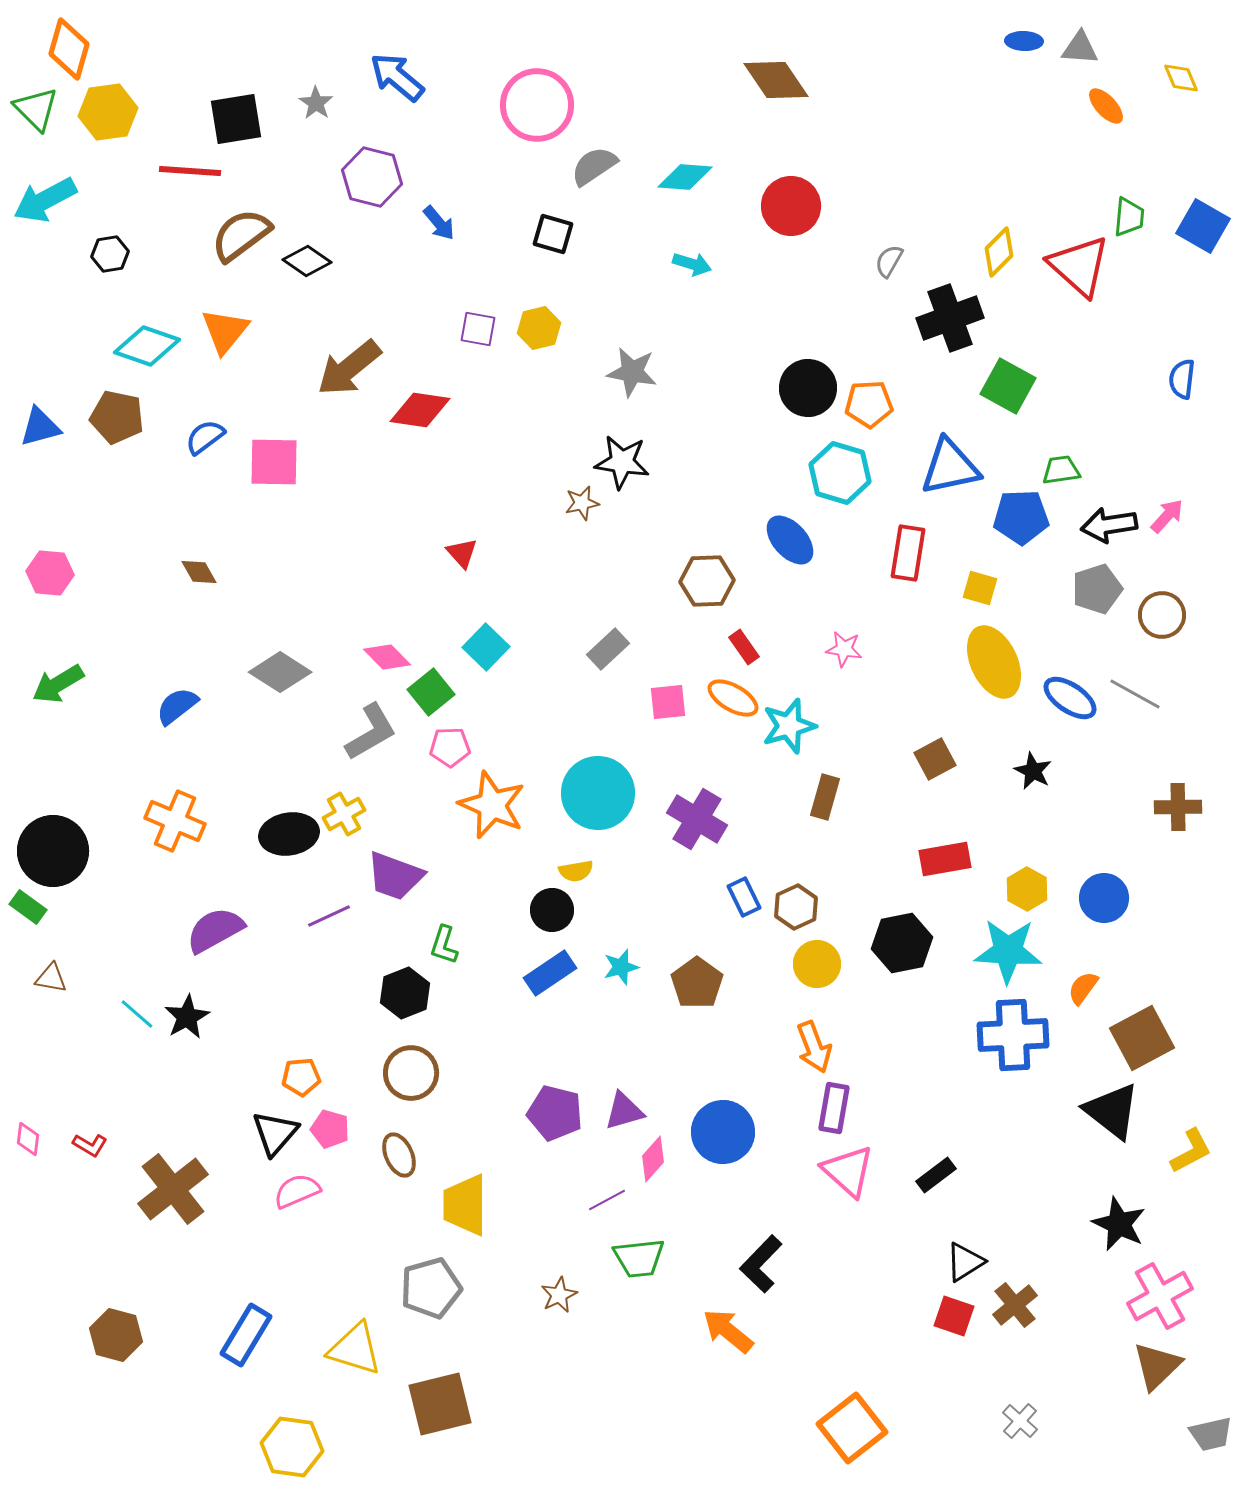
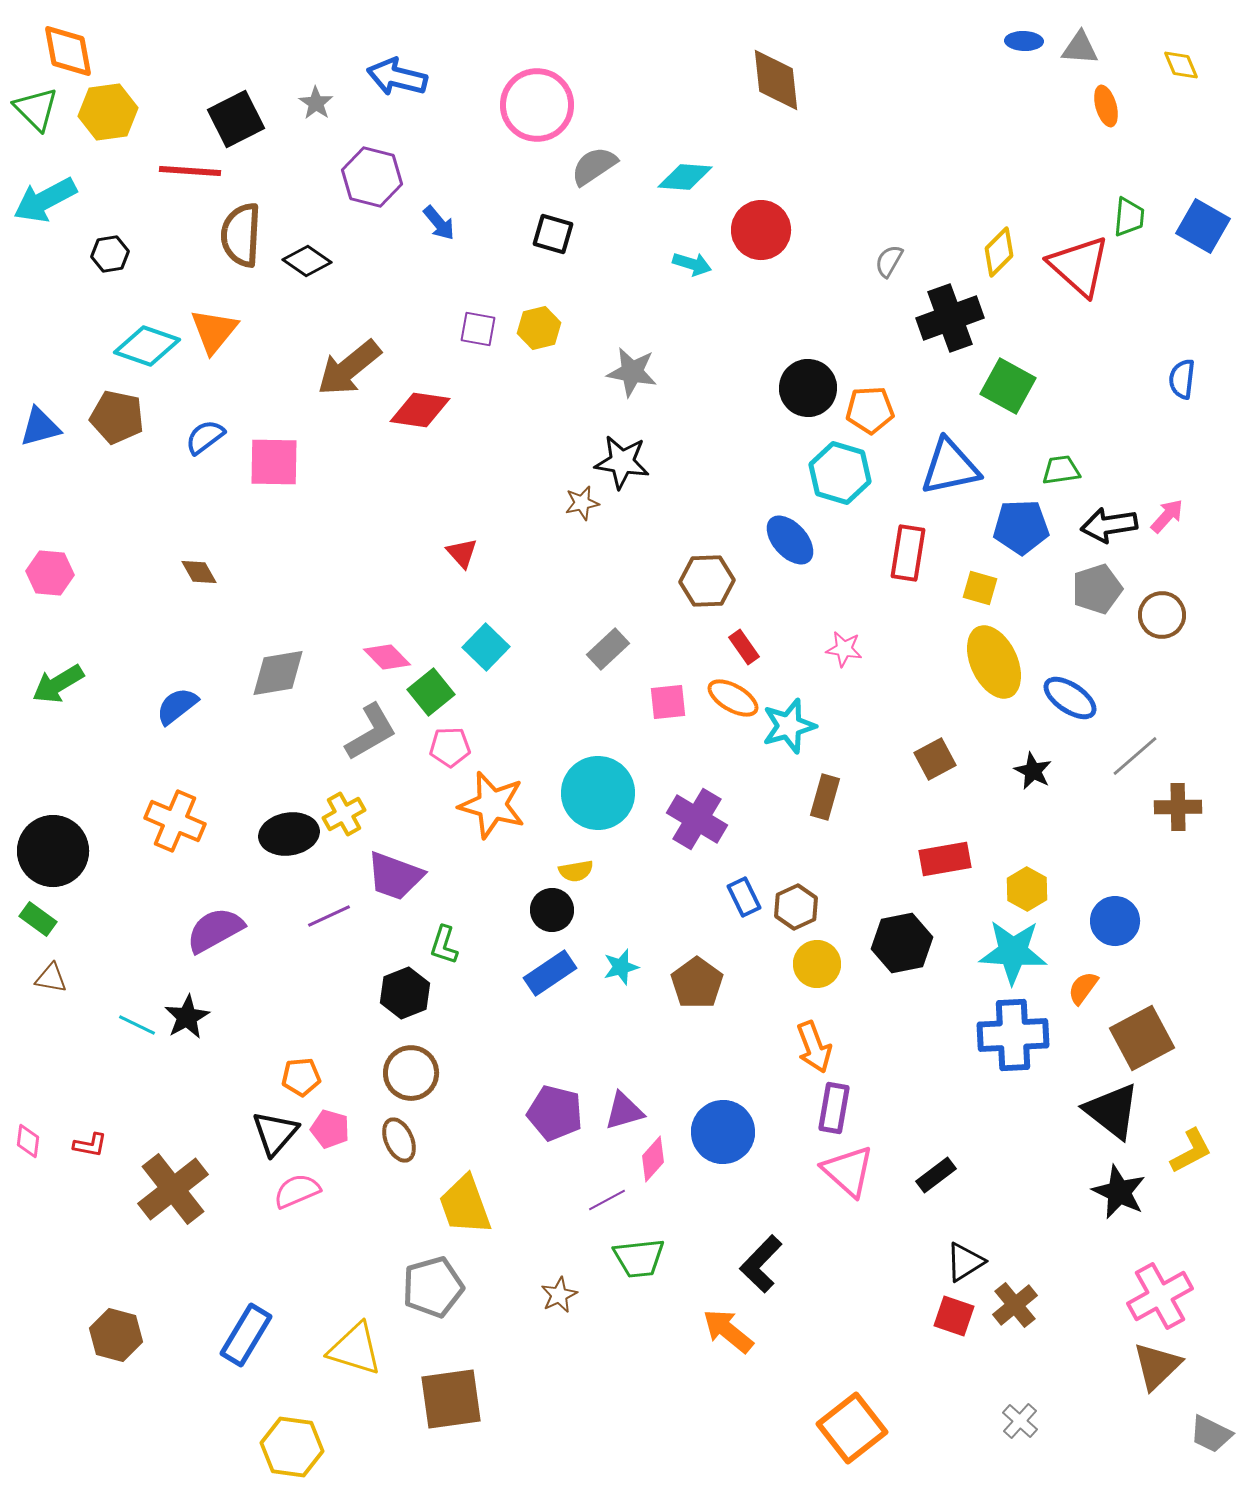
orange diamond at (69, 49): moved 1 px left, 2 px down; rotated 26 degrees counterclockwise
blue arrow at (397, 77): rotated 26 degrees counterclockwise
yellow diamond at (1181, 78): moved 13 px up
brown diamond at (776, 80): rotated 28 degrees clockwise
orange ellipse at (1106, 106): rotated 27 degrees clockwise
black square at (236, 119): rotated 18 degrees counterclockwise
red circle at (791, 206): moved 30 px left, 24 px down
brown semicircle at (241, 235): rotated 50 degrees counterclockwise
orange triangle at (225, 331): moved 11 px left
orange pentagon at (869, 404): moved 1 px right, 6 px down
blue pentagon at (1021, 517): moved 10 px down
gray diamond at (280, 672): moved 2 px left, 1 px down; rotated 42 degrees counterclockwise
gray line at (1135, 694): moved 62 px down; rotated 70 degrees counterclockwise
orange star at (492, 805): rotated 8 degrees counterclockwise
blue circle at (1104, 898): moved 11 px right, 23 px down
green rectangle at (28, 907): moved 10 px right, 12 px down
cyan star at (1008, 951): moved 5 px right, 1 px down
cyan line at (137, 1014): moved 11 px down; rotated 15 degrees counterclockwise
pink diamond at (28, 1139): moved 2 px down
red L-shape at (90, 1145): rotated 20 degrees counterclockwise
brown ellipse at (399, 1155): moved 15 px up
yellow trapezoid at (465, 1205): rotated 20 degrees counterclockwise
black star at (1119, 1224): moved 32 px up
gray pentagon at (431, 1288): moved 2 px right, 1 px up
brown square at (440, 1404): moved 11 px right, 5 px up; rotated 6 degrees clockwise
gray trapezoid at (1211, 1434): rotated 39 degrees clockwise
